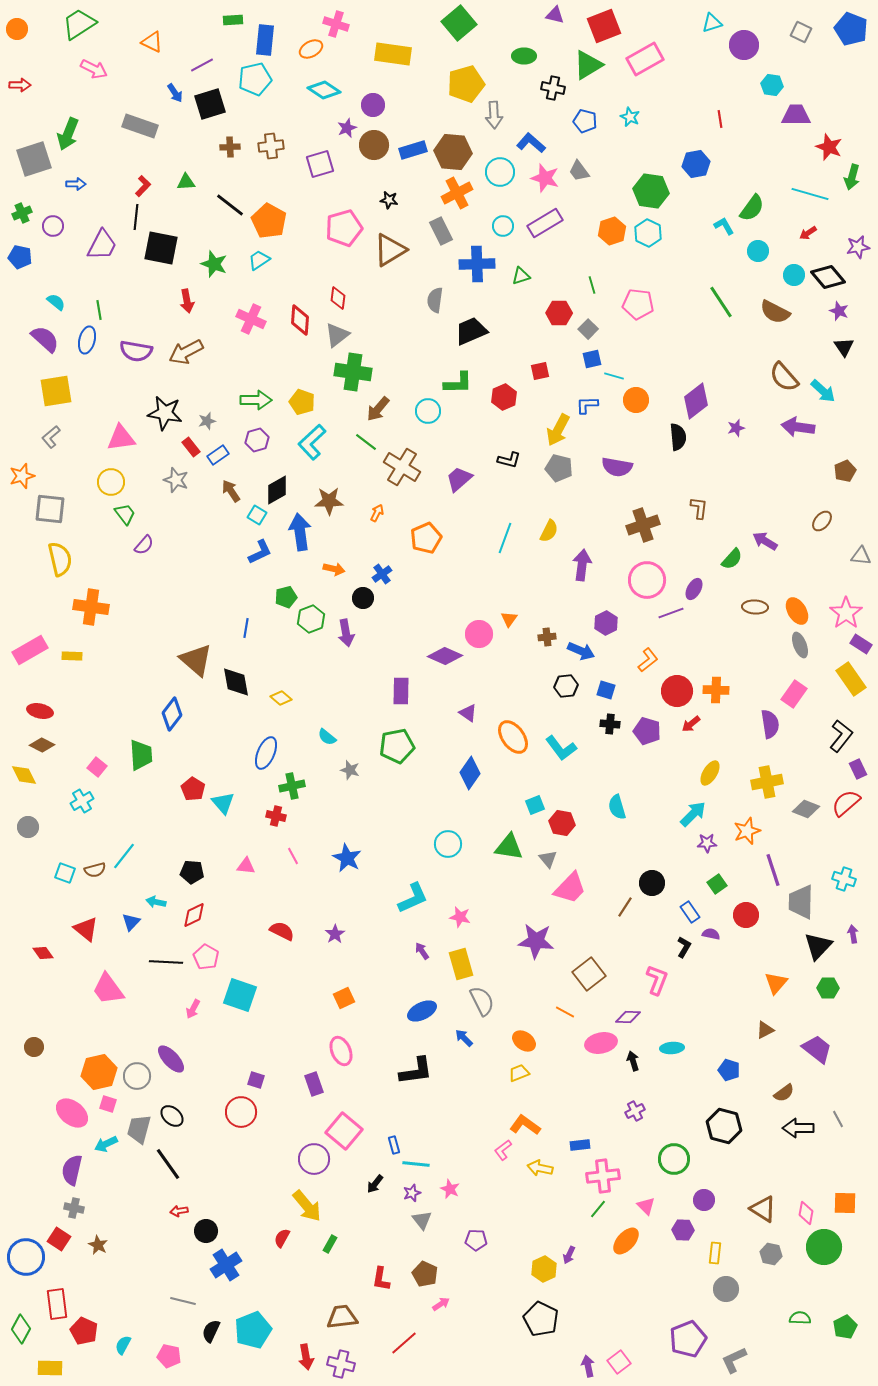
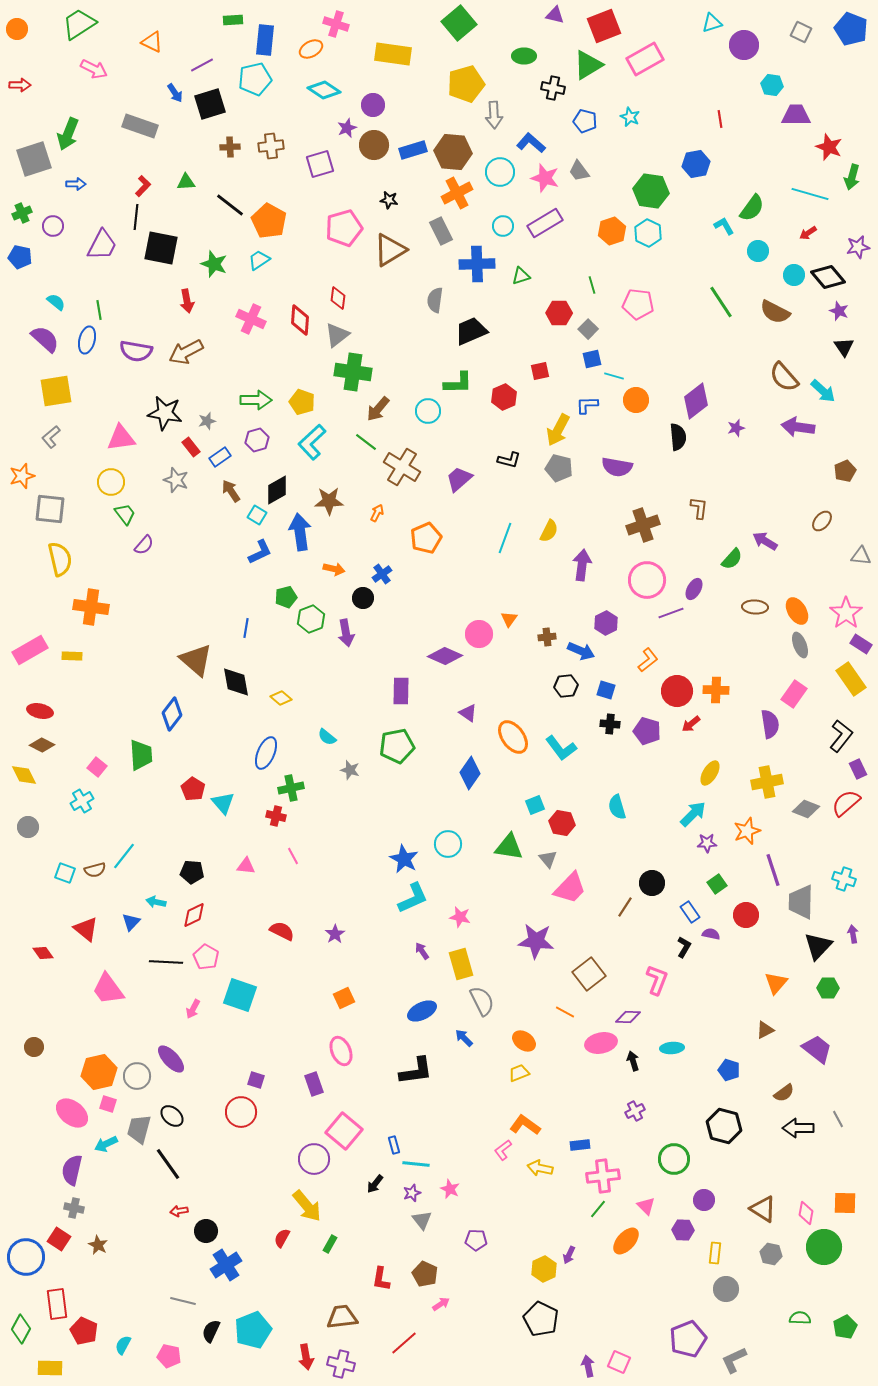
blue rectangle at (218, 455): moved 2 px right, 2 px down
green cross at (292, 786): moved 1 px left, 2 px down
blue star at (347, 858): moved 57 px right, 1 px down
pink square at (619, 1362): rotated 30 degrees counterclockwise
